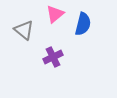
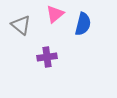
gray triangle: moved 3 px left, 5 px up
purple cross: moved 6 px left; rotated 18 degrees clockwise
